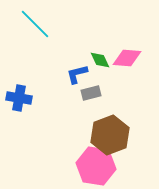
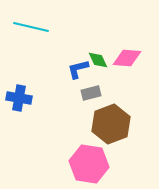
cyan line: moved 4 px left, 3 px down; rotated 32 degrees counterclockwise
green diamond: moved 2 px left
blue L-shape: moved 1 px right, 5 px up
brown hexagon: moved 1 px right, 11 px up
pink hexagon: moved 7 px left, 2 px up
